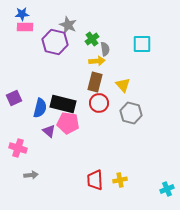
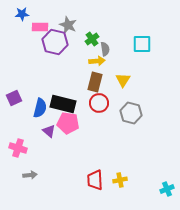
pink rectangle: moved 15 px right
yellow triangle: moved 5 px up; rotated 14 degrees clockwise
gray arrow: moved 1 px left
